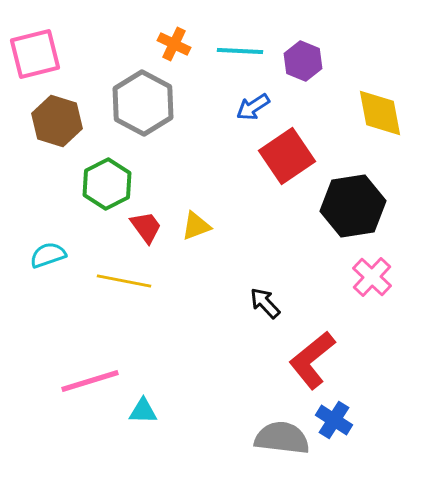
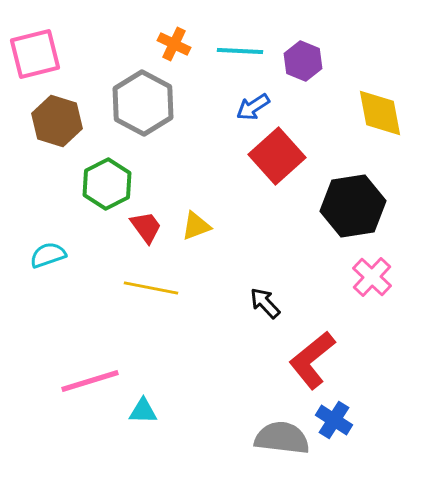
red square: moved 10 px left; rotated 8 degrees counterclockwise
yellow line: moved 27 px right, 7 px down
